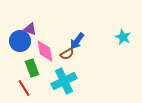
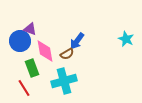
cyan star: moved 3 px right, 2 px down
cyan cross: rotated 10 degrees clockwise
